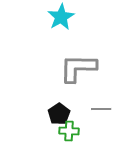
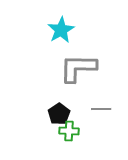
cyan star: moved 13 px down
